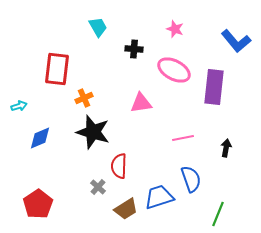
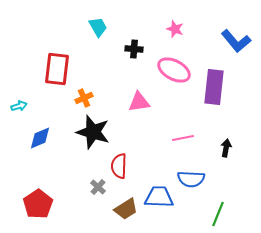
pink triangle: moved 2 px left, 1 px up
blue semicircle: rotated 112 degrees clockwise
blue trapezoid: rotated 20 degrees clockwise
